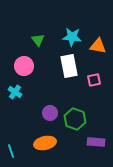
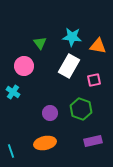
green triangle: moved 2 px right, 3 px down
white rectangle: rotated 40 degrees clockwise
cyan cross: moved 2 px left
green hexagon: moved 6 px right, 10 px up
purple rectangle: moved 3 px left, 1 px up; rotated 18 degrees counterclockwise
